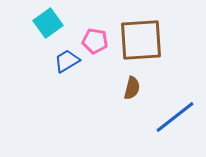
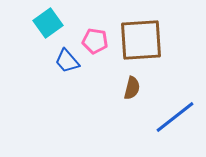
blue trapezoid: rotated 100 degrees counterclockwise
